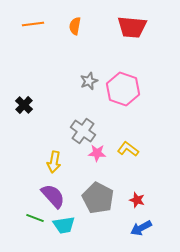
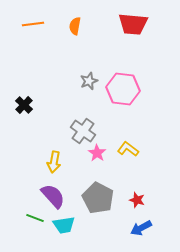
red trapezoid: moved 1 px right, 3 px up
pink hexagon: rotated 12 degrees counterclockwise
pink star: rotated 30 degrees clockwise
